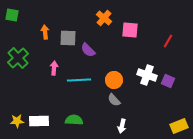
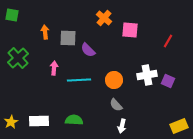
white cross: rotated 30 degrees counterclockwise
gray semicircle: moved 2 px right, 5 px down
yellow star: moved 6 px left, 1 px down; rotated 24 degrees counterclockwise
